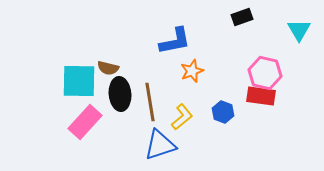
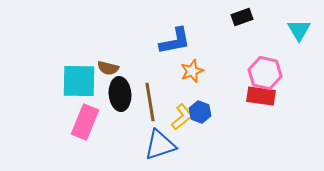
blue hexagon: moved 23 px left
pink rectangle: rotated 20 degrees counterclockwise
